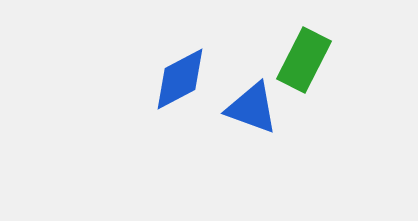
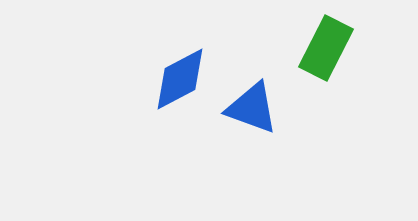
green rectangle: moved 22 px right, 12 px up
